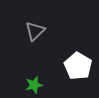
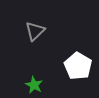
green star: rotated 30 degrees counterclockwise
